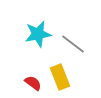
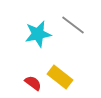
gray line: moved 19 px up
yellow rectangle: rotated 30 degrees counterclockwise
